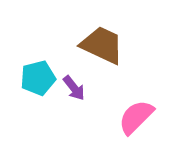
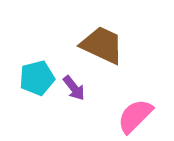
cyan pentagon: moved 1 px left
pink semicircle: moved 1 px left, 1 px up
